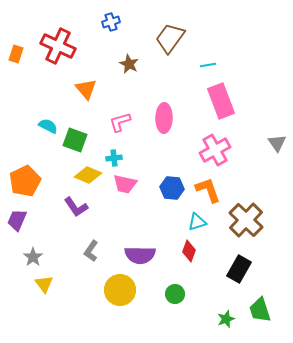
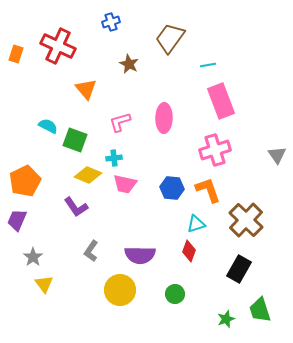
gray triangle: moved 12 px down
pink cross: rotated 12 degrees clockwise
cyan triangle: moved 1 px left, 2 px down
